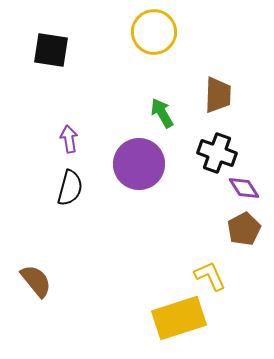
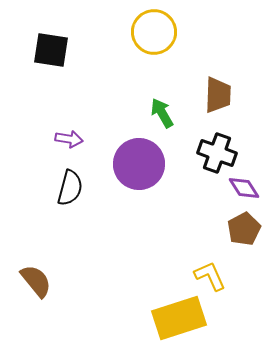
purple arrow: rotated 108 degrees clockwise
